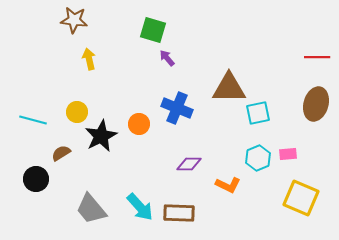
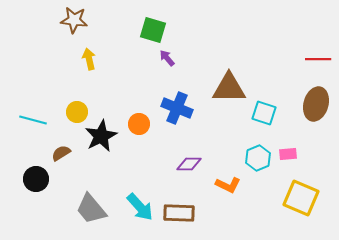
red line: moved 1 px right, 2 px down
cyan square: moved 6 px right; rotated 30 degrees clockwise
